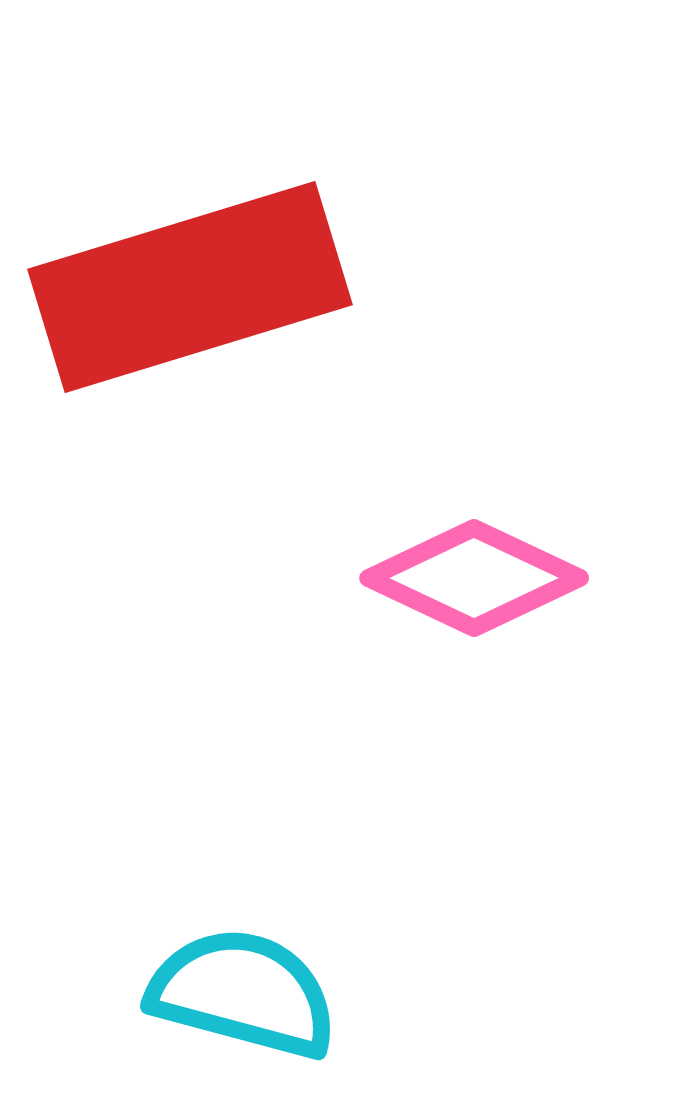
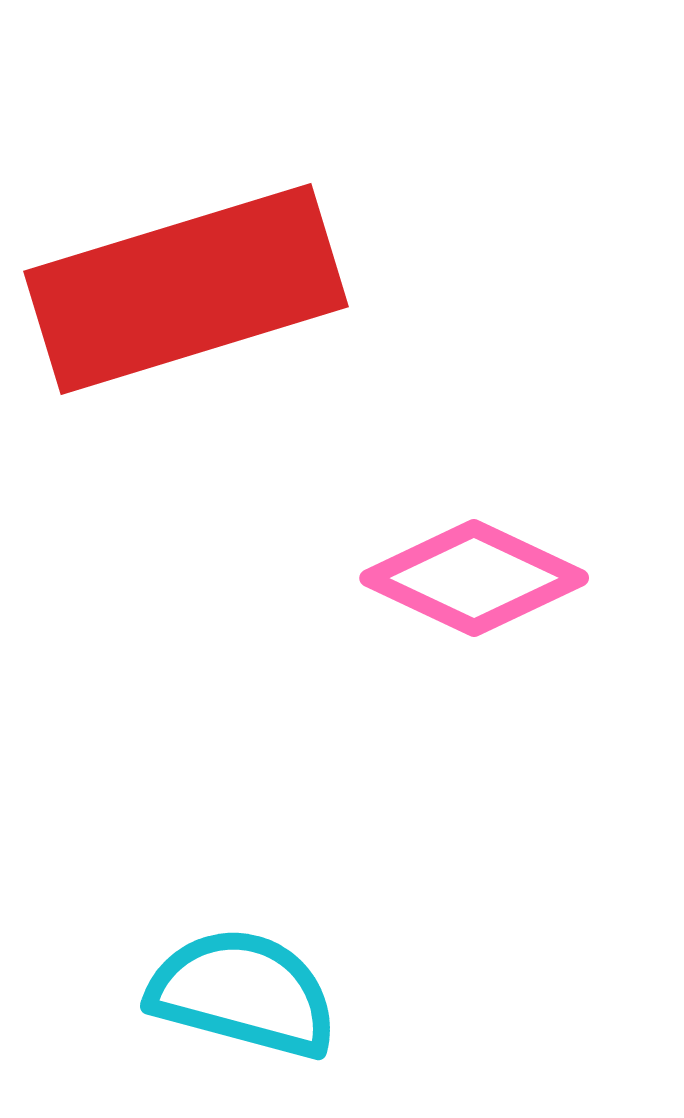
red rectangle: moved 4 px left, 2 px down
